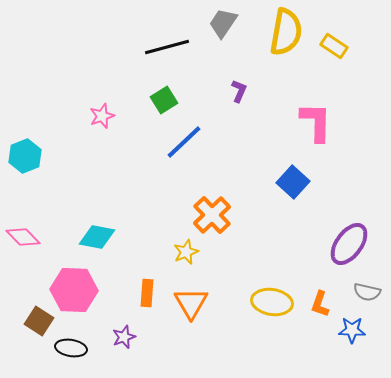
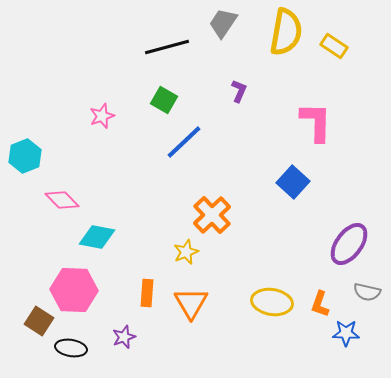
green square: rotated 28 degrees counterclockwise
pink diamond: moved 39 px right, 37 px up
blue star: moved 6 px left, 3 px down
